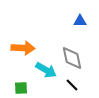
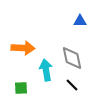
cyan arrow: rotated 130 degrees counterclockwise
